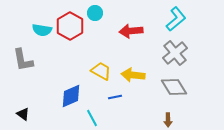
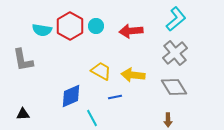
cyan circle: moved 1 px right, 13 px down
black triangle: rotated 40 degrees counterclockwise
